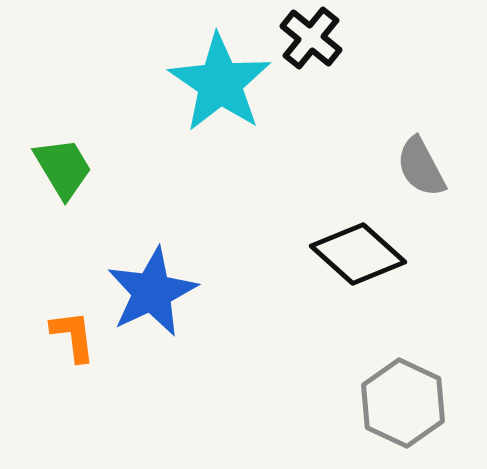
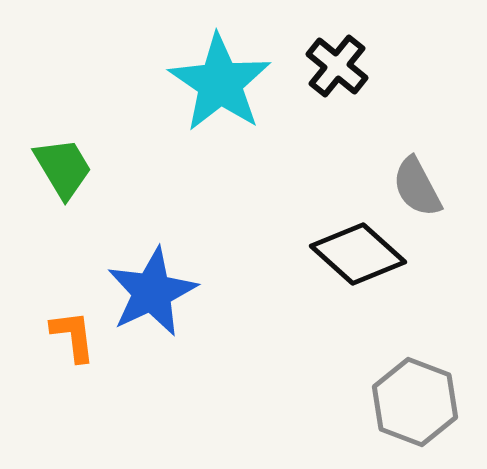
black cross: moved 26 px right, 28 px down
gray semicircle: moved 4 px left, 20 px down
gray hexagon: moved 12 px right, 1 px up; rotated 4 degrees counterclockwise
